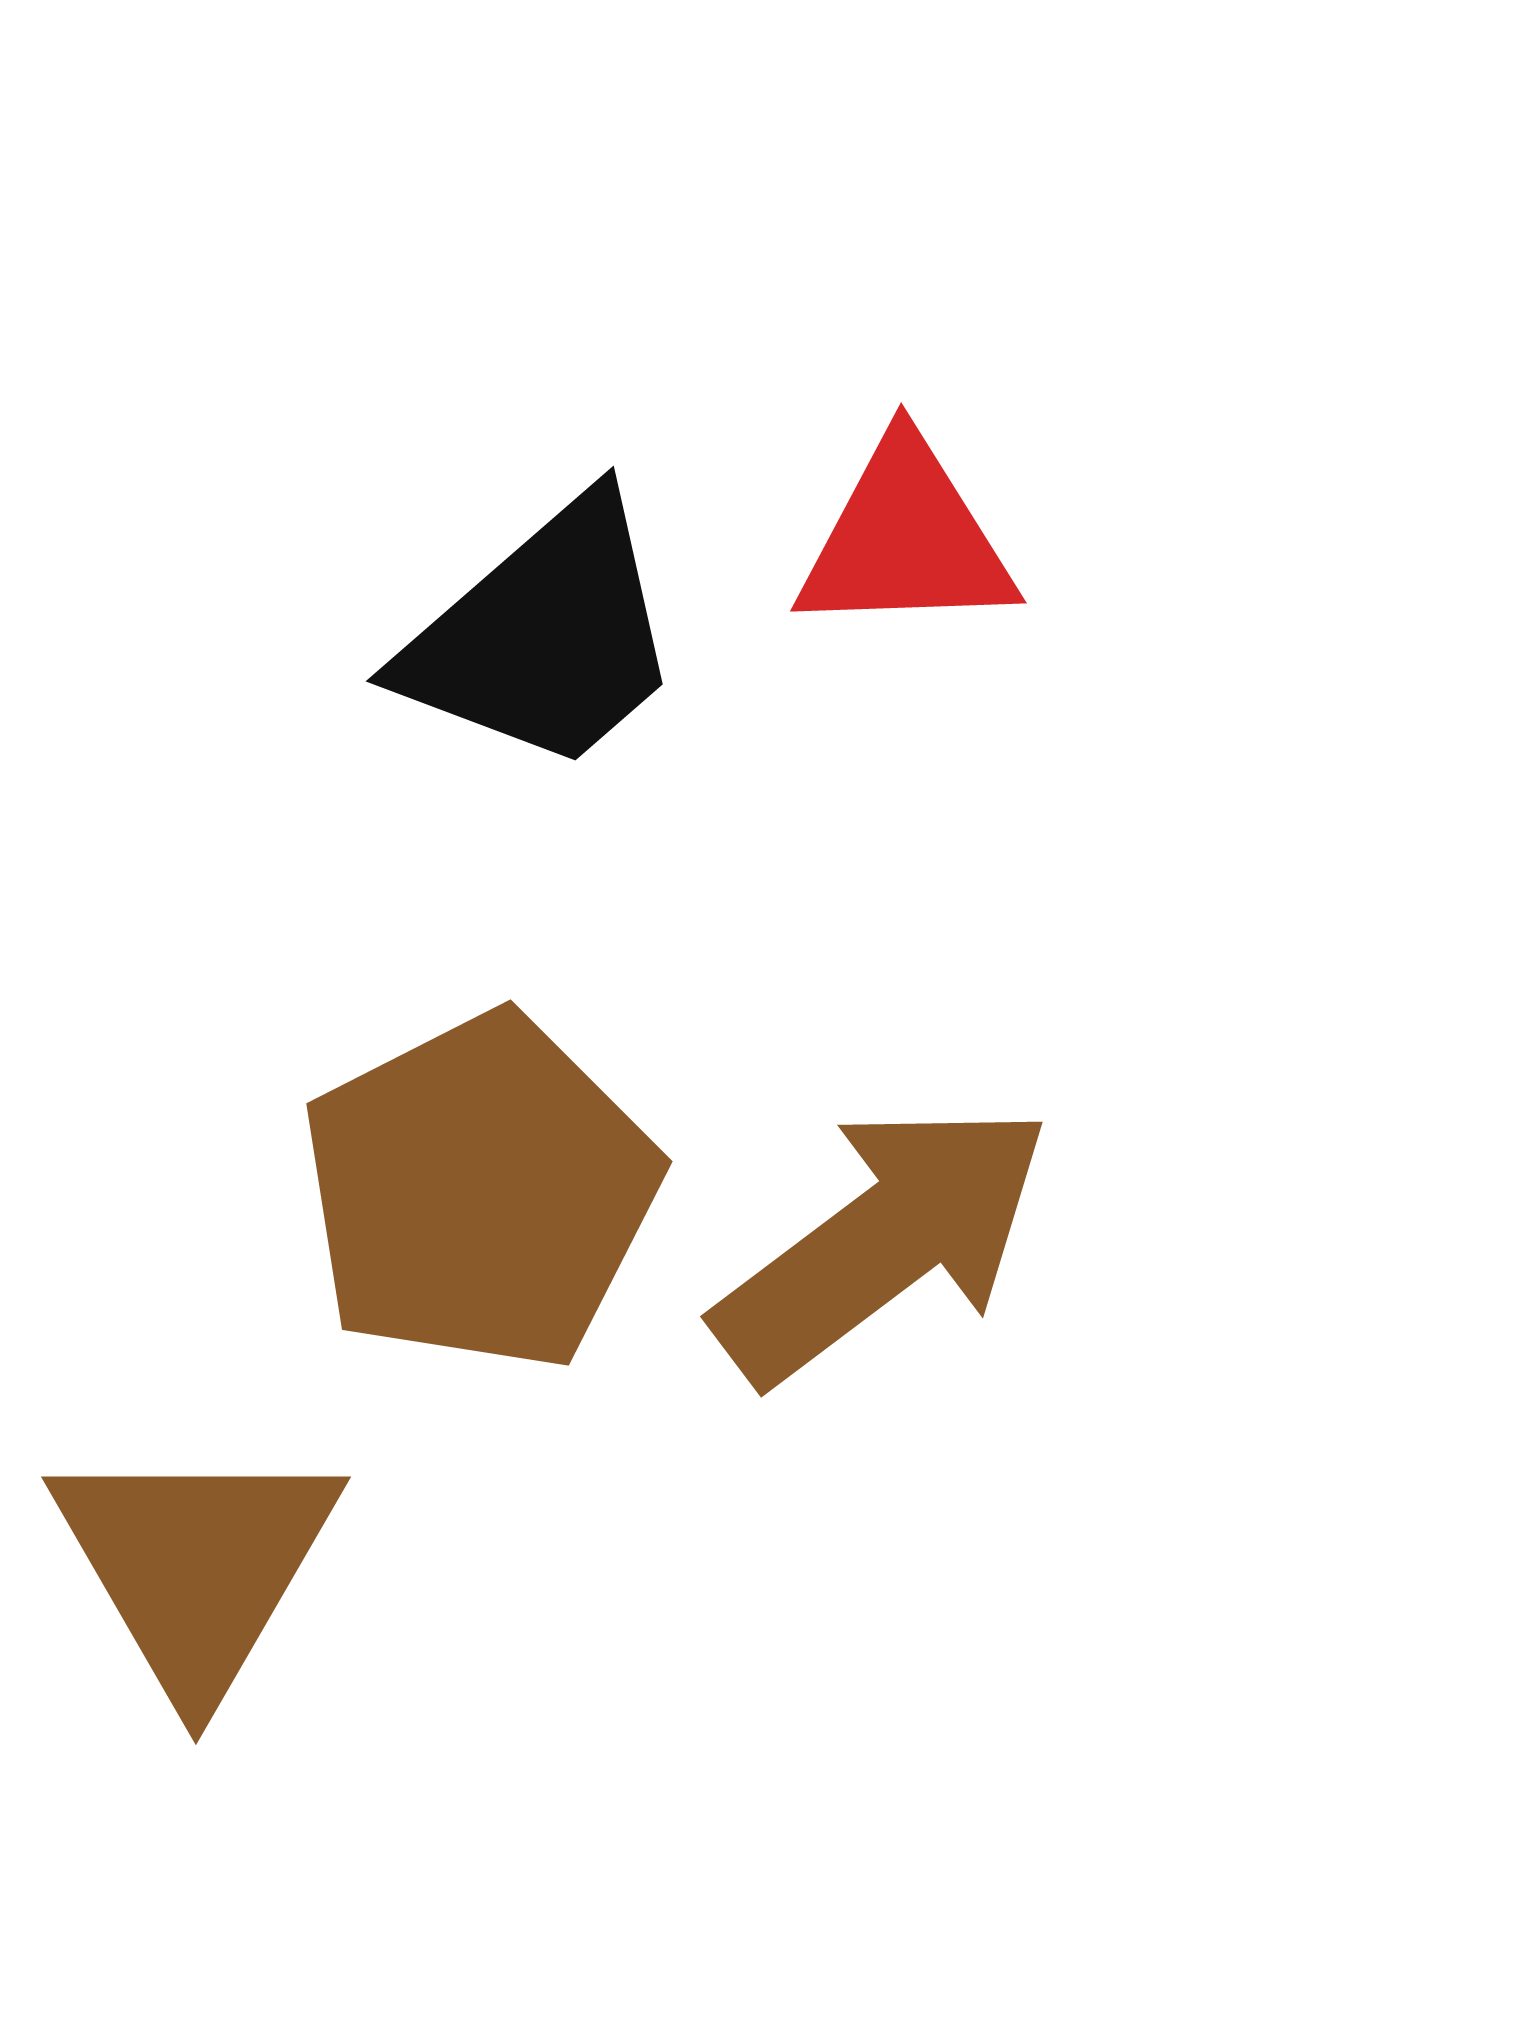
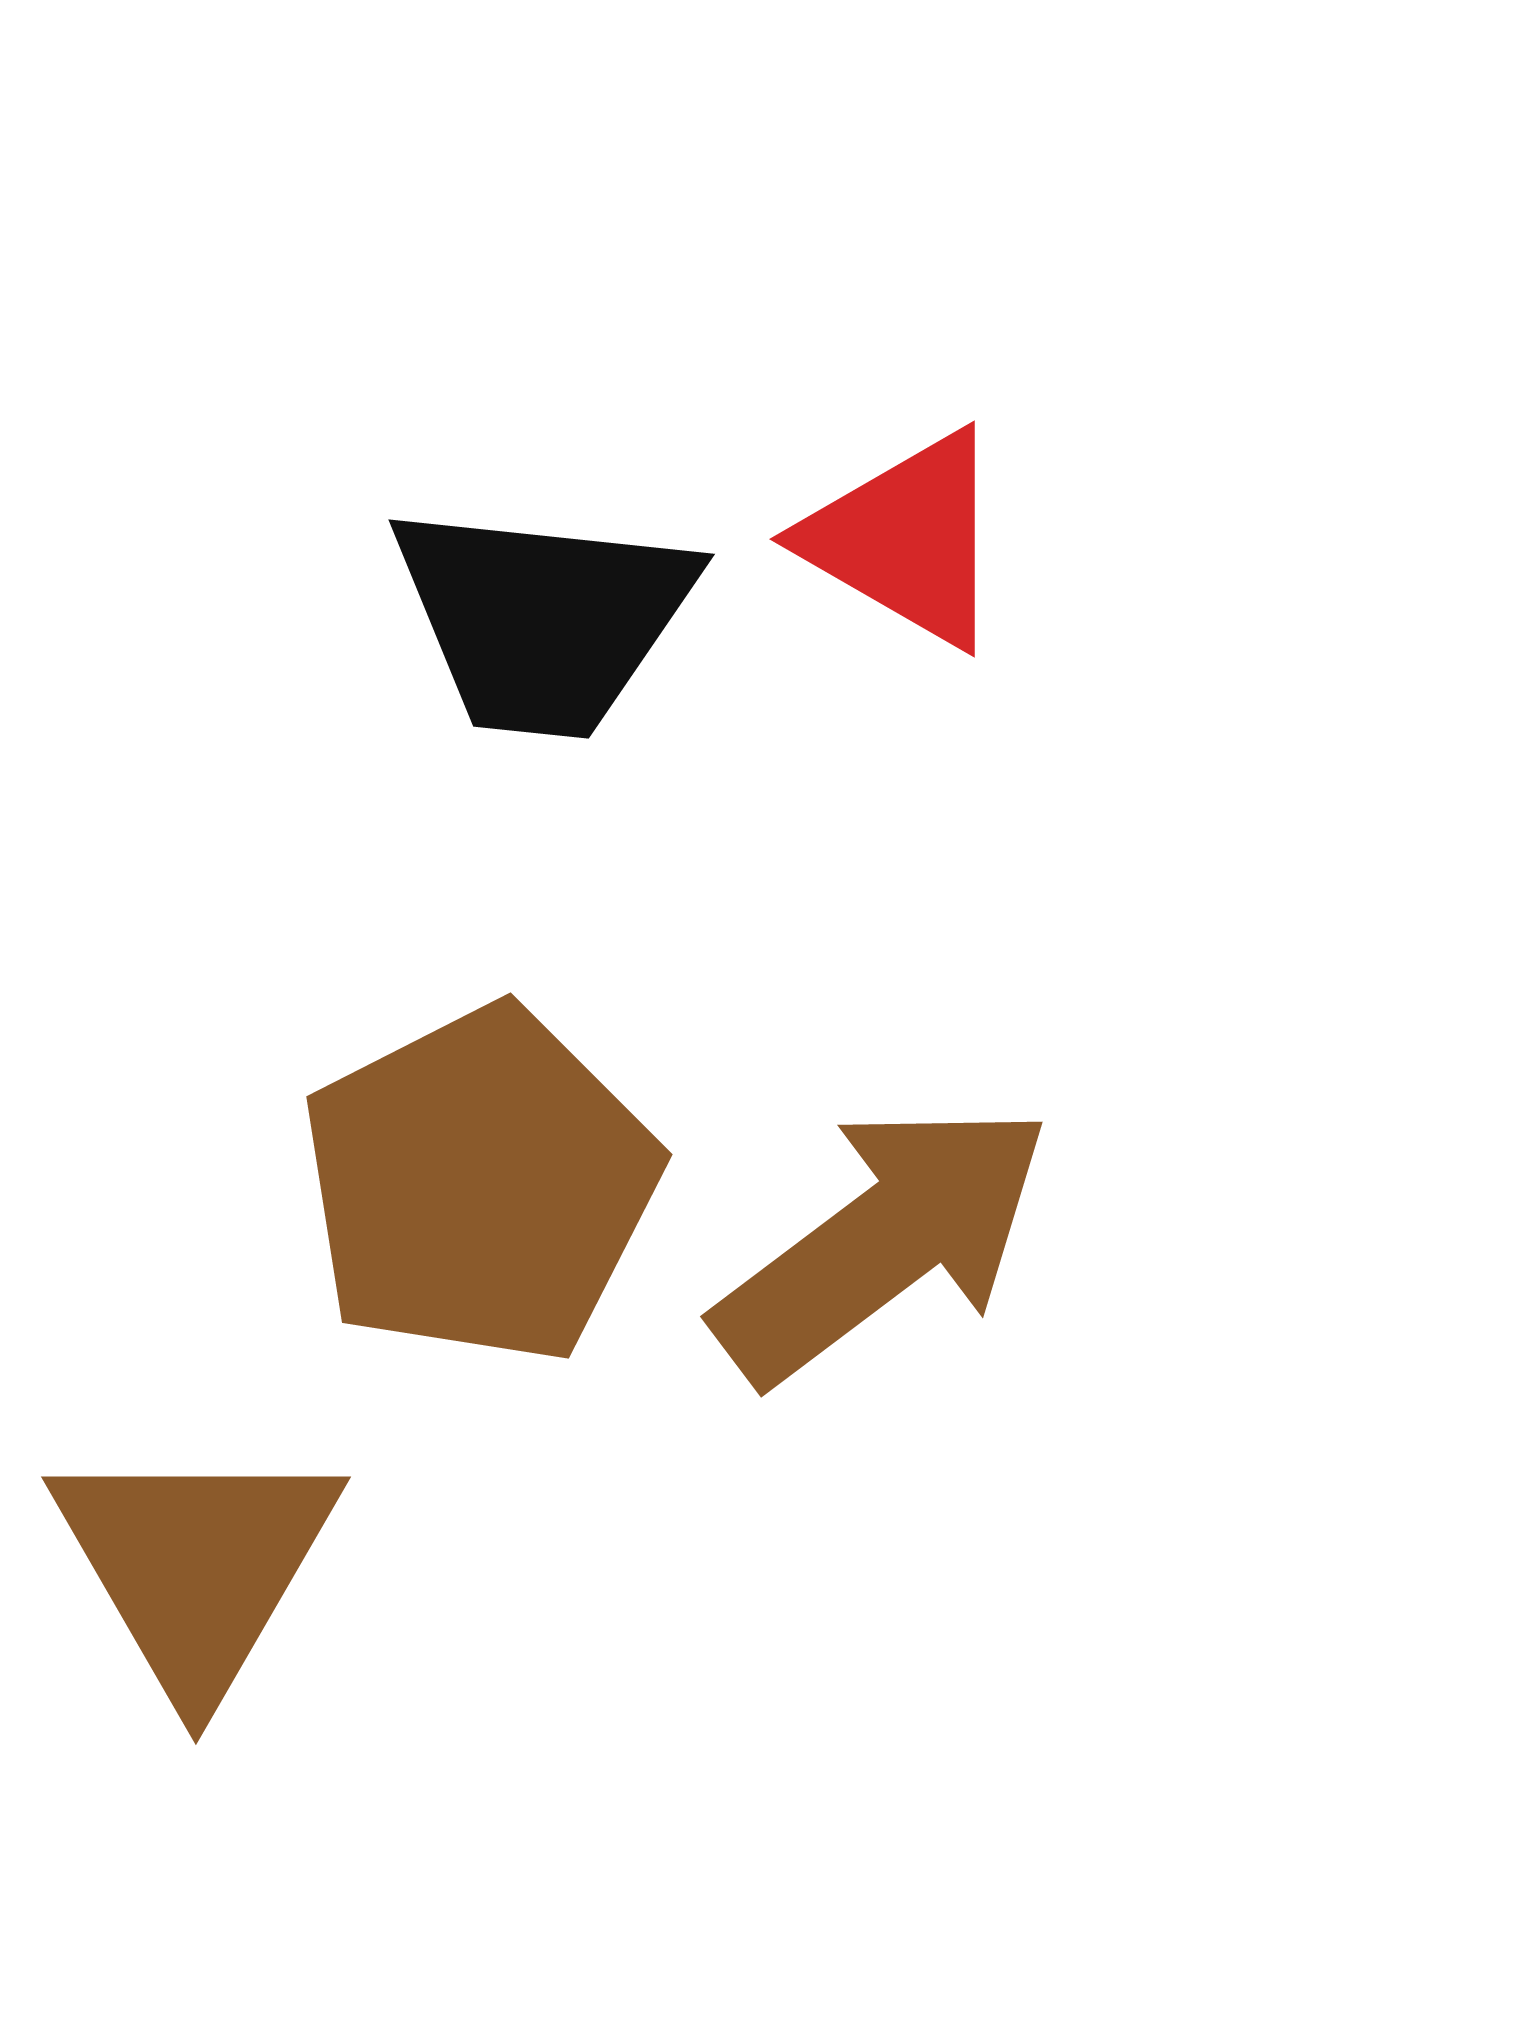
red triangle: rotated 32 degrees clockwise
black trapezoid: moved 1 px left, 17 px up; rotated 47 degrees clockwise
brown pentagon: moved 7 px up
